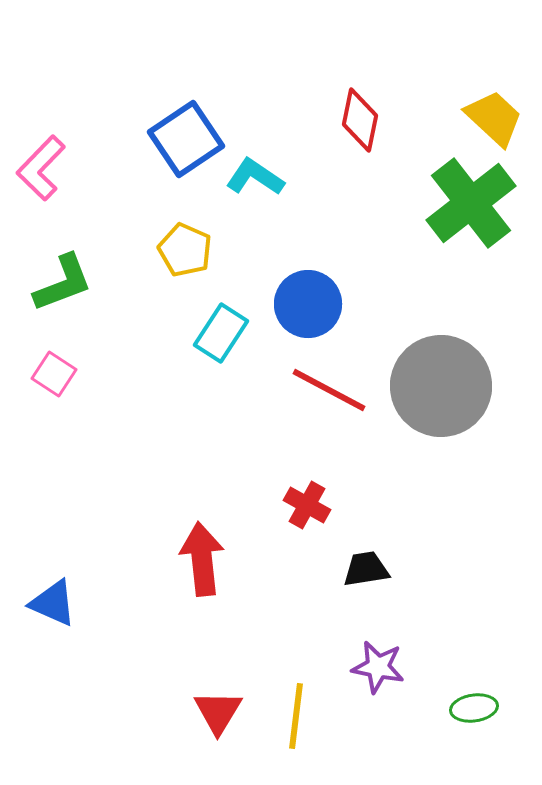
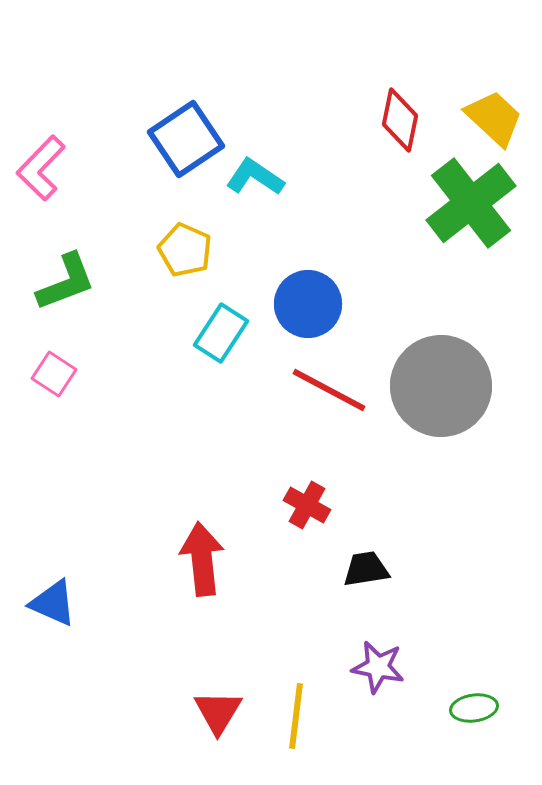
red diamond: moved 40 px right
green L-shape: moved 3 px right, 1 px up
